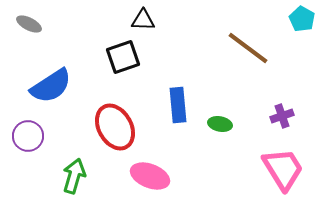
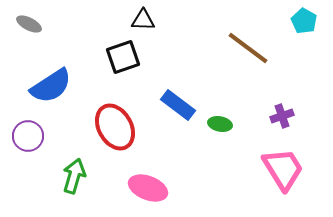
cyan pentagon: moved 2 px right, 2 px down
blue rectangle: rotated 48 degrees counterclockwise
pink ellipse: moved 2 px left, 12 px down
